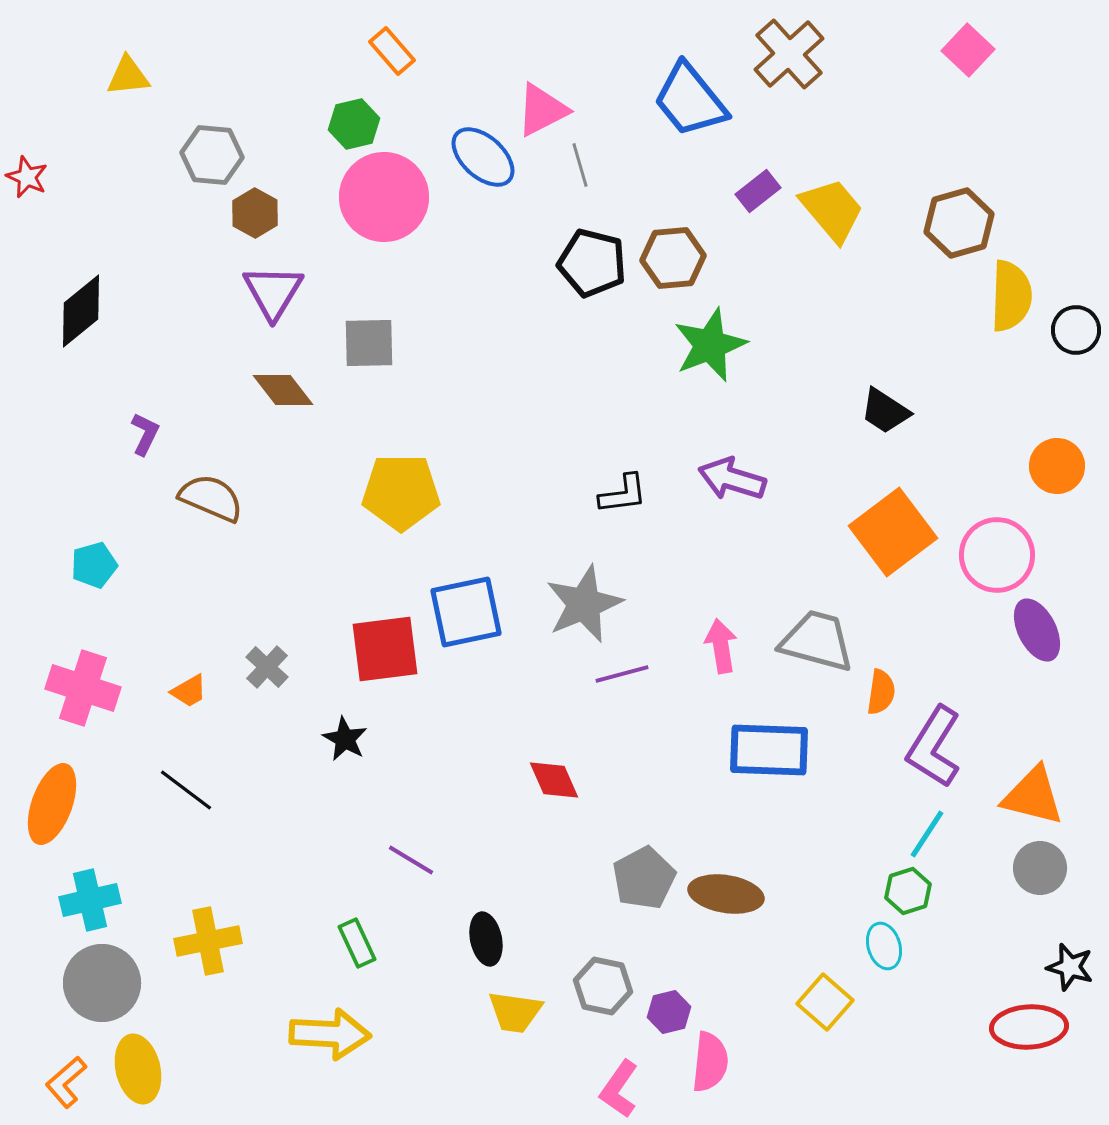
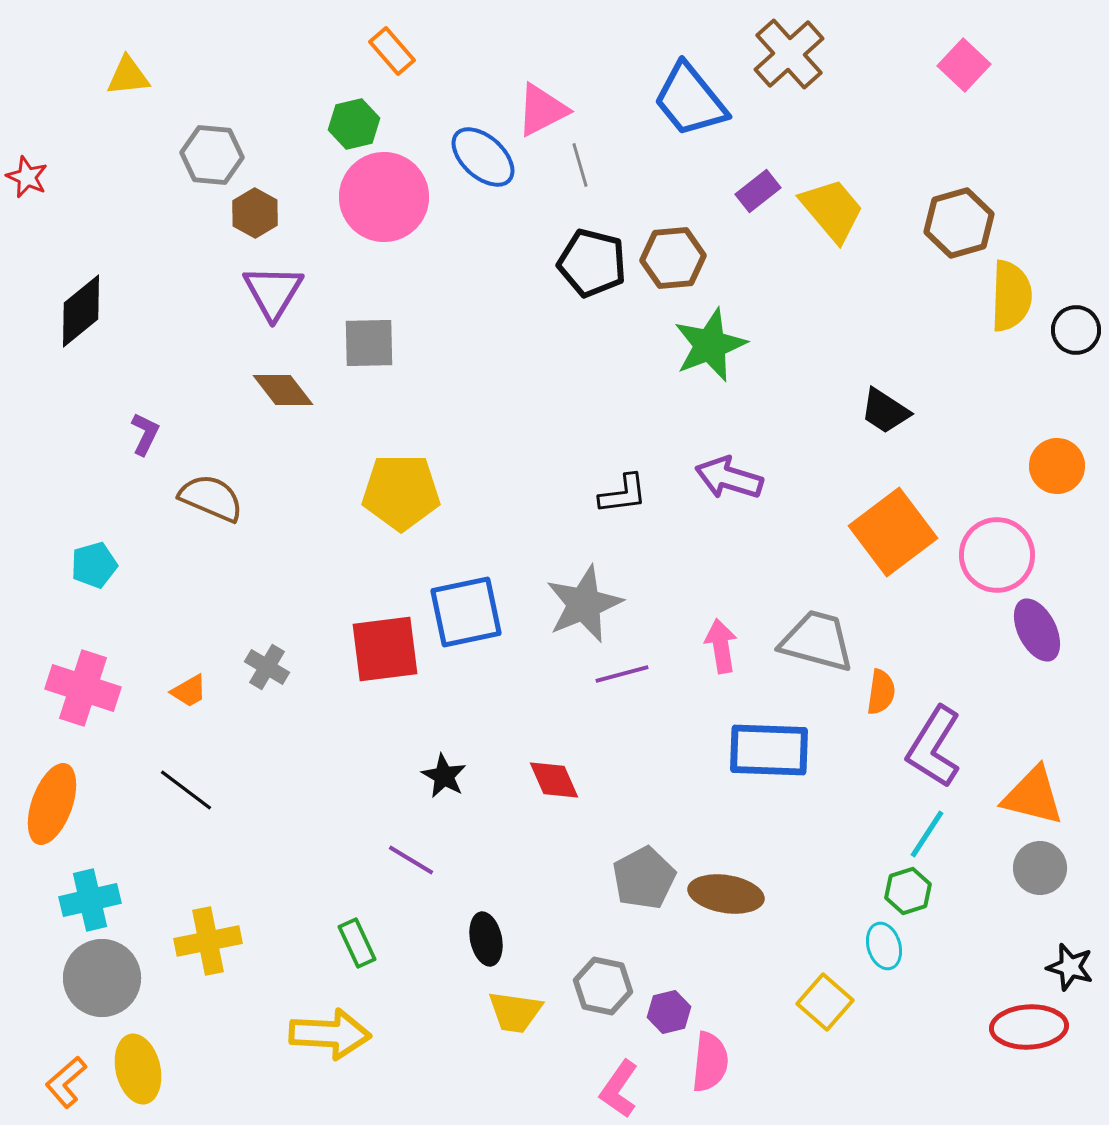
pink square at (968, 50): moved 4 px left, 15 px down
purple arrow at (732, 479): moved 3 px left, 1 px up
gray cross at (267, 667): rotated 12 degrees counterclockwise
black star at (345, 739): moved 99 px right, 37 px down
gray circle at (102, 983): moved 5 px up
